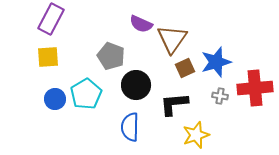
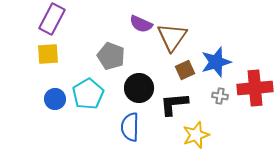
purple rectangle: moved 1 px right
brown triangle: moved 2 px up
yellow square: moved 3 px up
brown square: moved 2 px down
black circle: moved 3 px right, 3 px down
cyan pentagon: moved 2 px right
